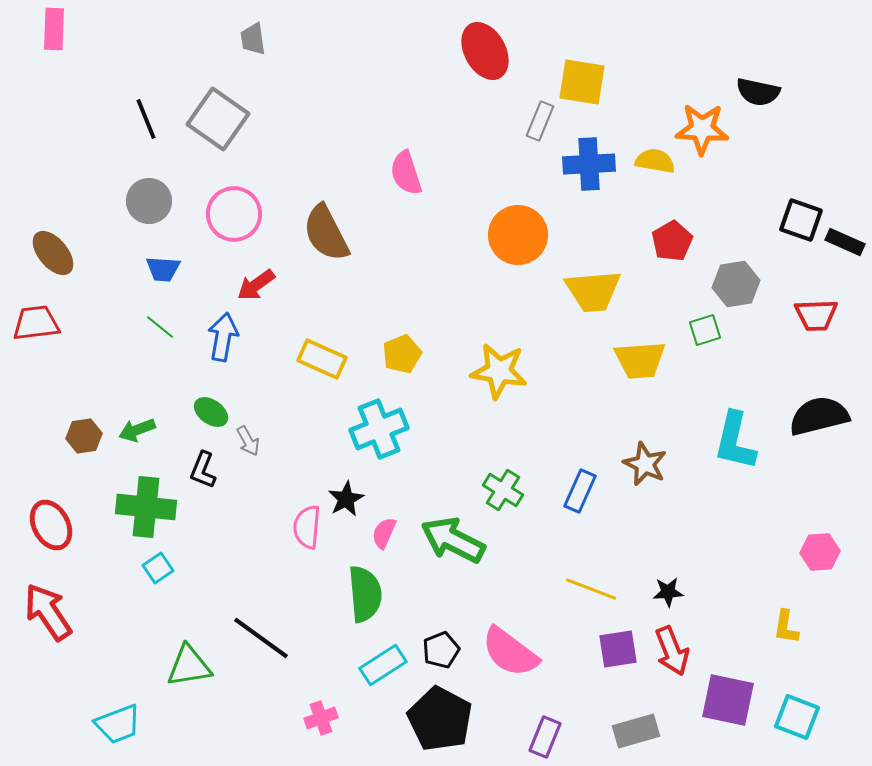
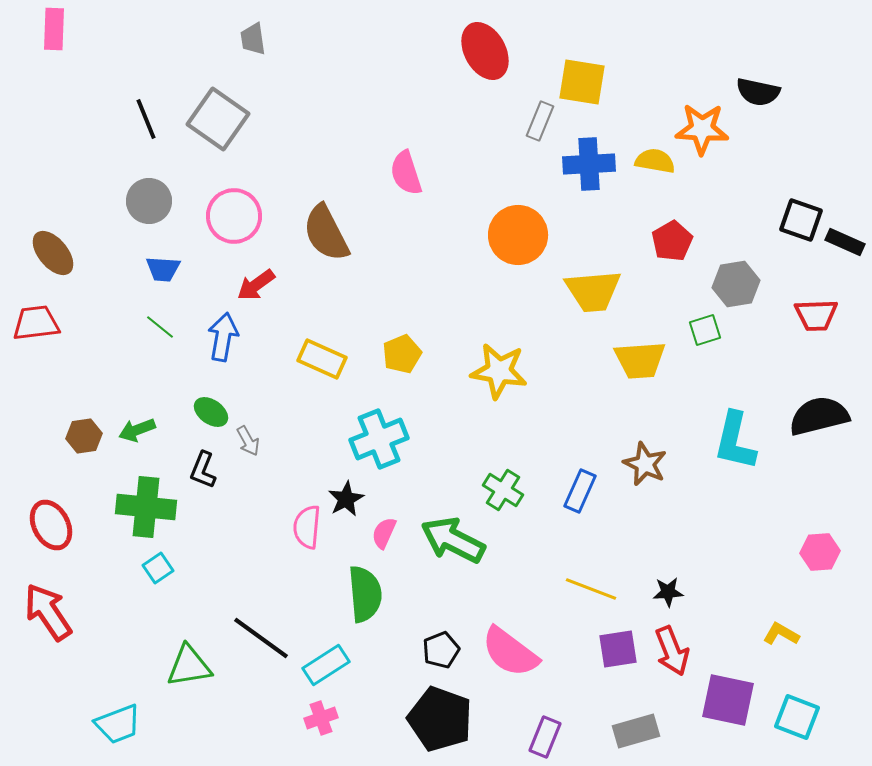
pink circle at (234, 214): moved 2 px down
cyan cross at (379, 429): moved 10 px down
yellow L-shape at (786, 627): moved 5 px left, 7 px down; rotated 111 degrees clockwise
cyan rectangle at (383, 665): moved 57 px left
black pentagon at (440, 719): rotated 8 degrees counterclockwise
